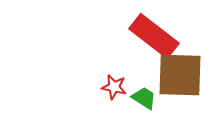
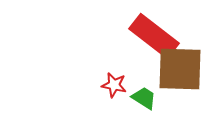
brown square: moved 6 px up
red star: moved 2 px up
